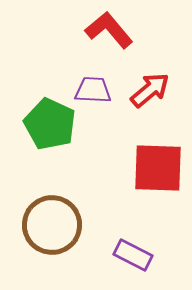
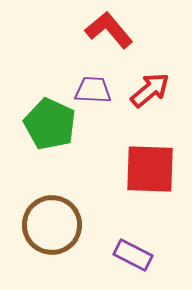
red square: moved 8 px left, 1 px down
